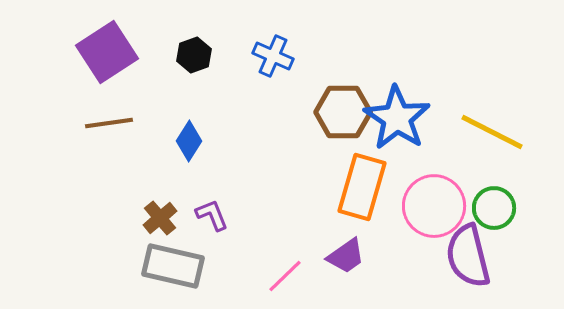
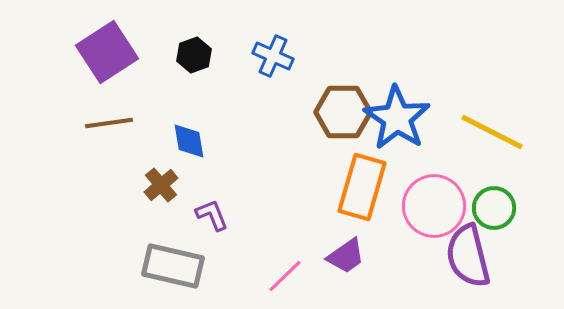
blue diamond: rotated 42 degrees counterclockwise
brown cross: moved 1 px right, 33 px up
